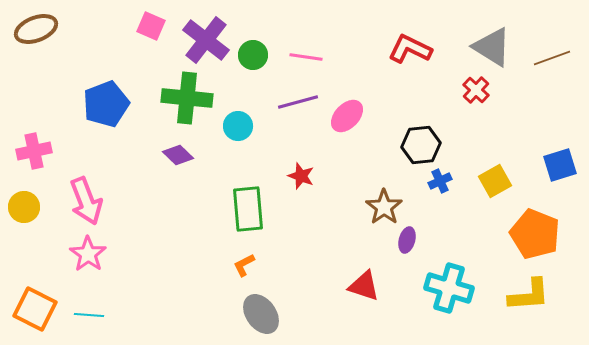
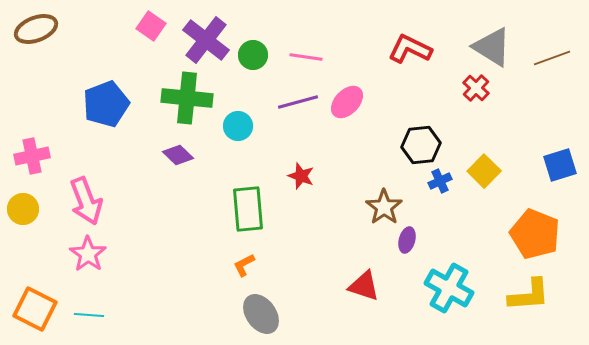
pink square: rotated 12 degrees clockwise
red cross: moved 2 px up
pink ellipse: moved 14 px up
pink cross: moved 2 px left, 5 px down
yellow square: moved 11 px left, 10 px up; rotated 16 degrees counterclockwise
yellow circle: moved 1 px left, 2 px down
cyan cross: rotated 12 degrees clockwise
